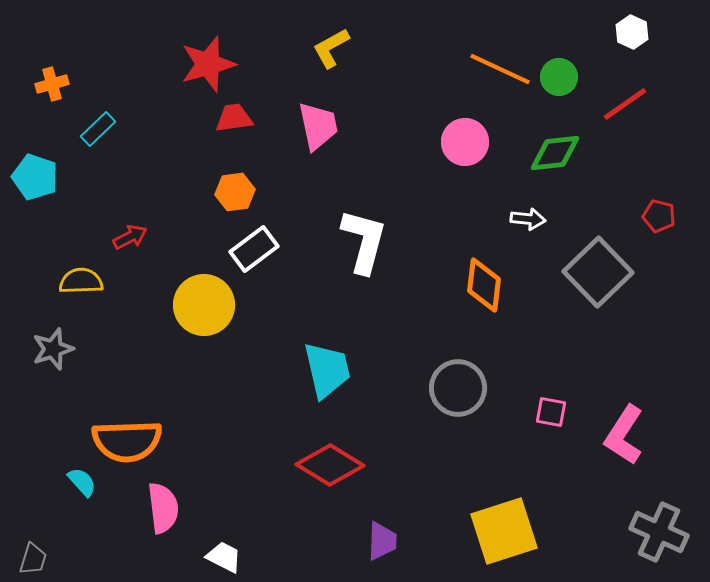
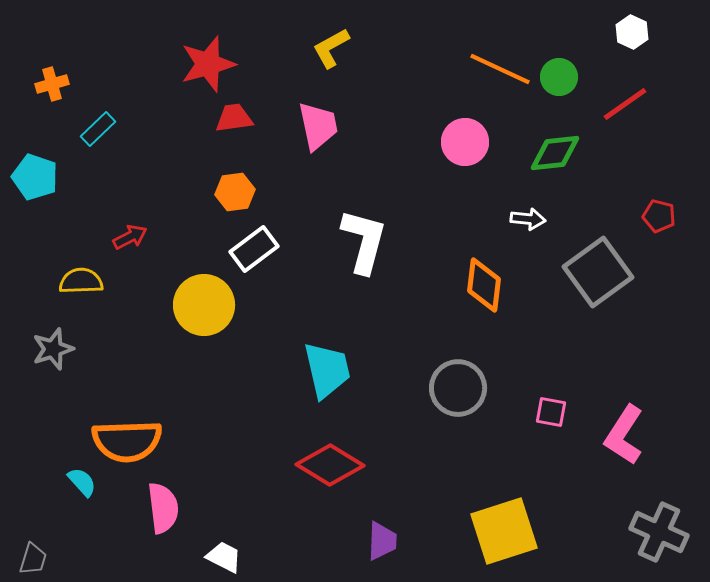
gray square: rotated 8 degrees clockwise
